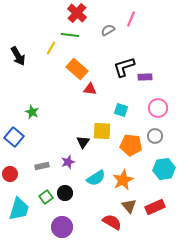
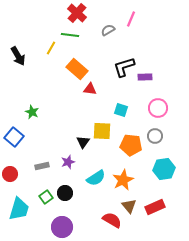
red semicircle: moved 2 px up
